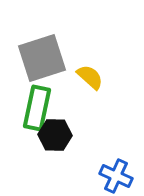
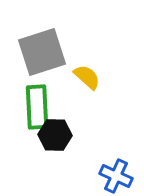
gray square: moved 6 px up
yellow semicircle: moved 3 px left
green rectangle: moved 1 px up; rotated 15 degrees counterclockwise
